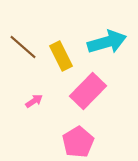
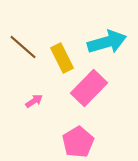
yellow rectangle: moved 1 px right, 2 px down
pink rectangle: moved 1 px right, 3 px up
